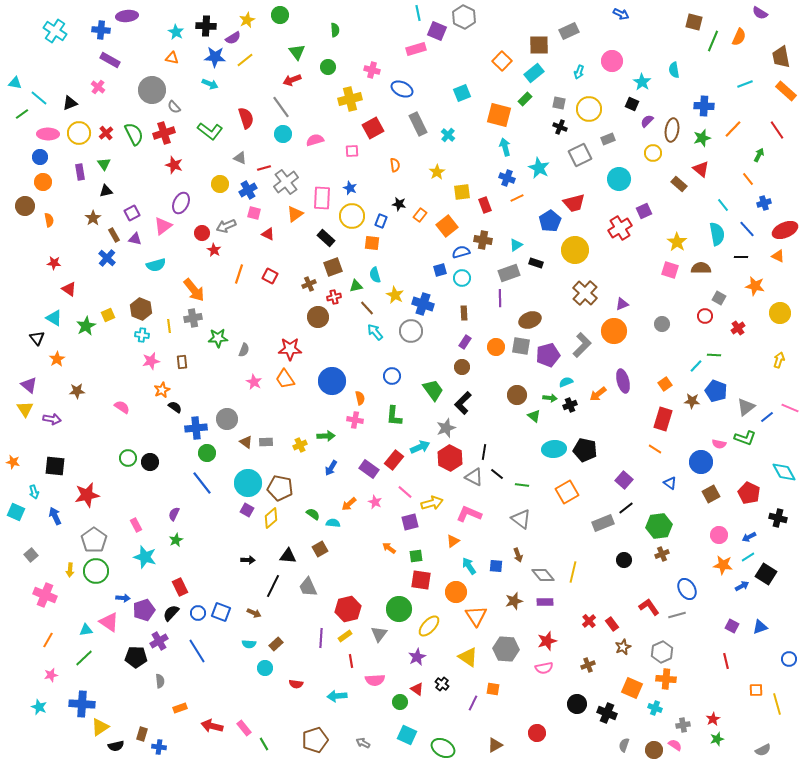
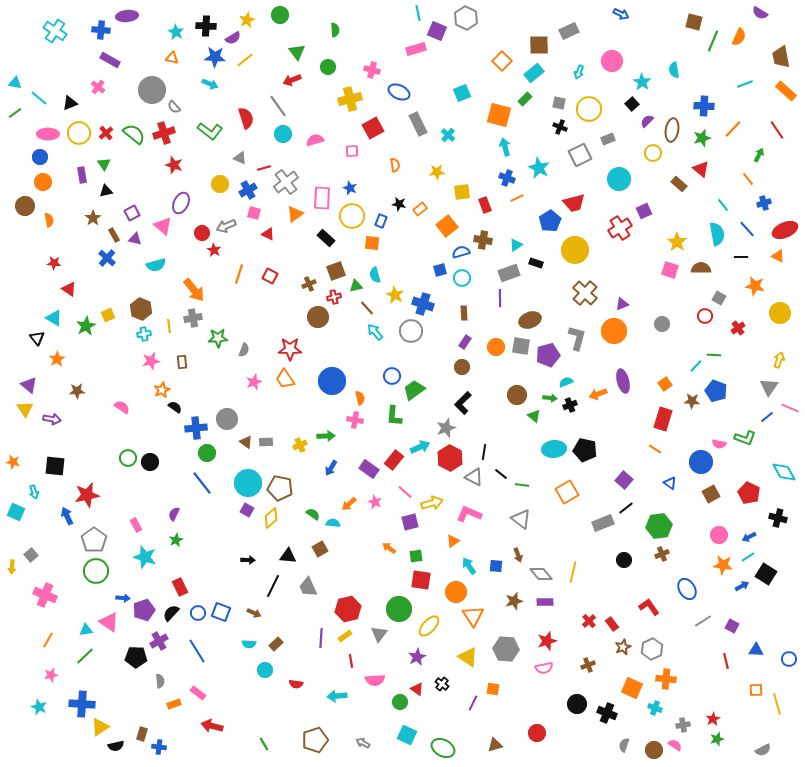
gray hexagon at (464, 17): moved 2 px right, 1 px down
blue ellipse at (402, 89): moved 3 px left, 3 px down
black square at (632, 104): rotated 24 degrees clockwise
gray line at (281, 107): moved 3 px left, 1 px up
green line at (22, 114): moved 7 px left, 1 px up
green semicircle at (134, 134): rotated 25 degrees counterclockwise
purple rectangle at (80, 172): moved 2 px right, 3 px down
yellow star at (437, 172): rotated 28 degrees clockwise
orange rectangle at (420, 215): moved 6 px up; rotated 16 degrees clockwise
pink triangle at (163, 226): rotated 42 degrees counterclockwise
brown square at (333, 267): moved 3 px right, 4 px down
cyan cross at (142, 335): moved 2 px right, 1 px up; rotated 16 degrees counterclockwise
gray L-shape at (582, 345): moved 5 px left, 7 px up; rotated 30 degrees counterclockwise
pink star at (254, 382): rotated 21 degrees clockwise
green trapezoid at (433, 390): moved 19 px left; rotated 90 degrees counterclockwise
orange arrow at (598, 394): rotated 18 degrees clockwise
gray triangle at (746, 407): moved 23 px right, 20 px up; rotated 18 degrees counterclockwise
black line at (497, 474): moved 4 px right
blue arrow at (55, 516): moved 12 px right
yellow arrow at (70, 570): moved 58 px left, 3 px up
gray diamond at (543, 575): moved 2 px left, 1 px up
gray line at (677, 615): moved 26 px right, 6 px down; rotated 18 degrees counterclockwise
orange triangle at (476, 616): moved 3 px left
blue triangle at (760, 627): moved 4 px left, 23 px down; rotated 21 degrees clockwise
gray hexagon at (662, 652): moved 10 px left, 3 px up
green line at (84, 658): moved 1 px right, 2 px up
cyan circle at (265, 668): moved 2 px down
orange rectangle at (180, 708): moved 6 px left, 4 px up
pink rectangle at (244, 728): moved 46 px left, 35 px up; rotated 14 degrees counterclockwise
brown triangle at (495, 745): rotated 14 degrees clockwise
